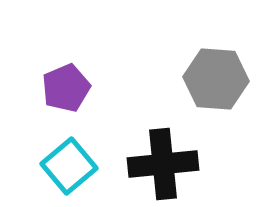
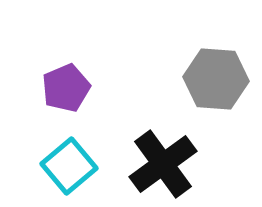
black cross: rotated 30 degrees counterclockwise
